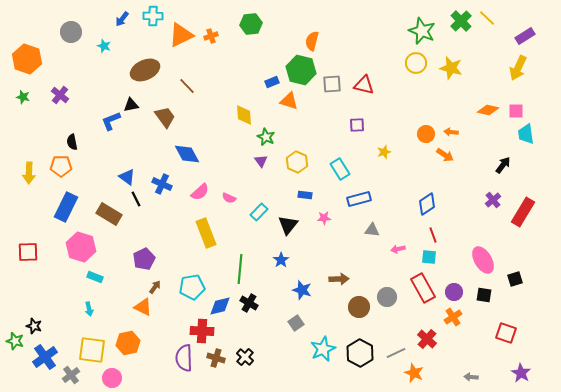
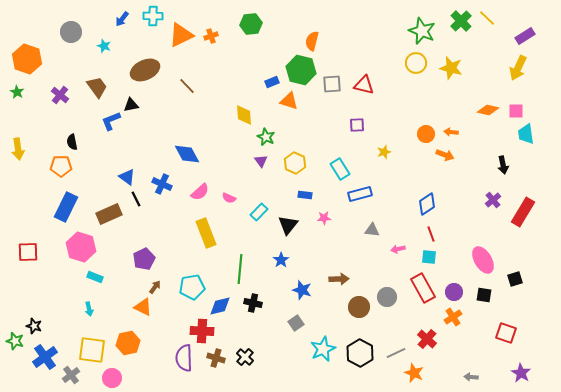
green star at (23, 97): moved 6 px left, 5 px up; rotated 16 degrees clockwise
brown trapezoid at (165, 117): moved 68 px left, 30 px up
orange arrow at (445, 155): rotated 12 degrees counterclockwise
yellow hexagon at (297, 162): moved 2 px left, 1 px down
black arrow at (503, 165): rotated 132 degrees clockwise
yellow arrow at (29, 173): moved 11 px left, 24 px up; rotated 10 degrees counterclockwise
blue rectangle at (359, 199): moved 1 px right, 5 px up
brown rectangle at (109, 214): rotated 55 degrees counterclockwise
red line at (433, 235): moved 2 px left, 1 px up
black cross at (249, 303): moved 4 px right; rotated 18 degrees counterclockwise
